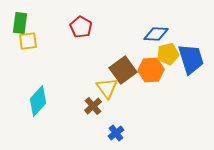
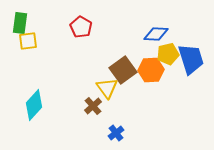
cyan diamond: moved 4 px left, 4 px down
